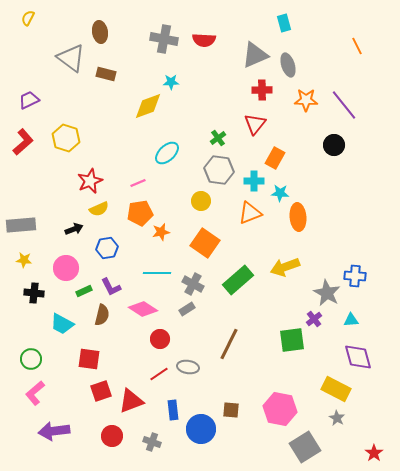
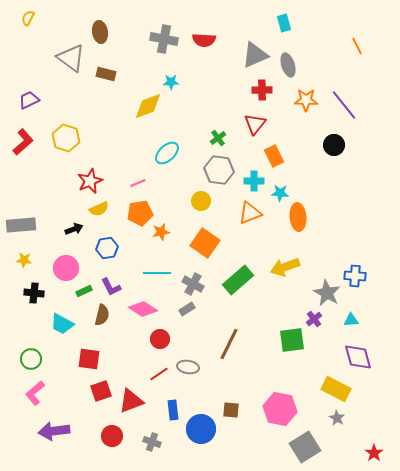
orange rectangle at (275, 158): moved 1 px left, 2 px up; rotated 55 degrees counterclockwise
